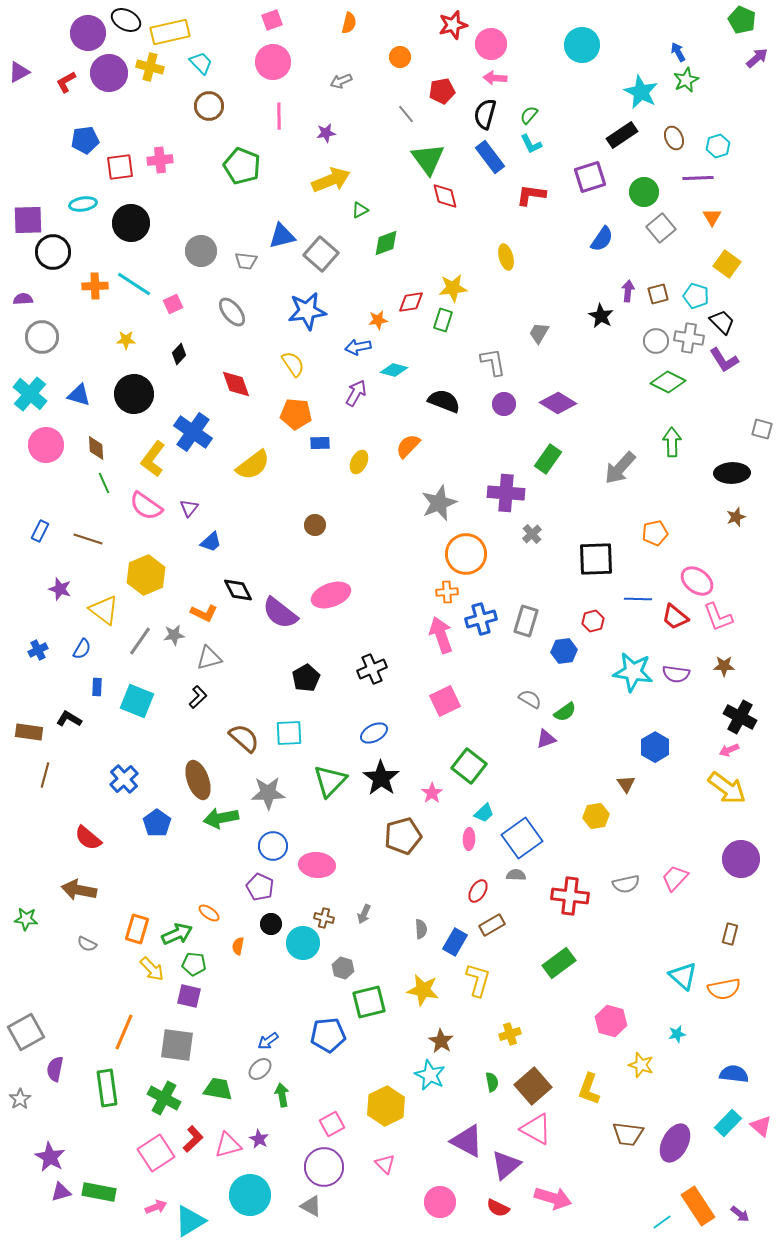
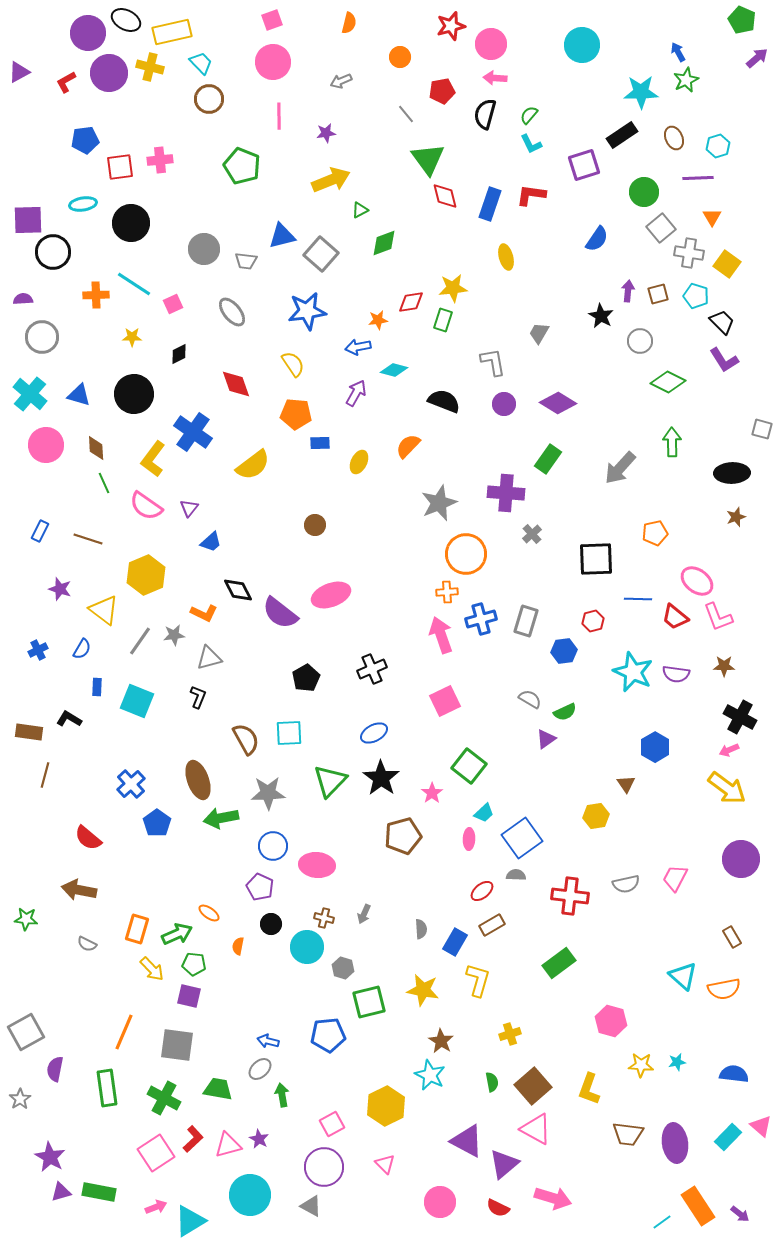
red star at (453, 25): moved 2 px left, 1 px down
yellow rectangle at (170, 32): moved 2 px right
cyan star at (641, 92): rotated 28 degrees counterclockwise
brown circle at (209, 106): moved 7 px up
blue rectangle at (490, 157): moved 47 px down; rotated 56 degrees clockwise
purple square at (590, 177): moved 6 px left, 12 px up
blue semicircle at (602, 239): moved 5 px left
green diamond at (386, 243): moved 2 px left
gray circle at (201, 251): moved 3 px right, 2 px up
orange cross at (95, 286): moved 1 px right, 9 px down
gray cross at (689, 338): moved 85 px up
yellow star at (126, 340): moved 6 px right, 3 px up
gray circle at (656, 341): moved 16 px left
black diamond at (179, 354): rotated 20 degrees clockwise
cyan star at (633, 672): rotated 15 degrees clockwise
black L-shape at (198, 697): rotated 25 degrees counterclockwise
green semicircle at (565, 712): rotated 10 degrees clockwise
brown semicircle at (244, 738): moved 2 px right, 1 px down; rotated 20 degrees clockwise
purple triangle at (546, 739): rotated 15 degrees counterclockwise
blue cross at (124, 779): moved 7 px right, 5 px down
pink trapezoid at (675, 878): rotated 16 degrees counterclockwise
red ellipse at (478, 891): moved 4 px right; rotated 20 degrees clockwise
brown rectangle at (730, 934): moved 2 px right, 3 px down; rotated 45 degrees counterclockwise
cyan circle at (303, 943): moved 4 px right, 4 px down
cyan star at (677, 1034): moved 28 px down
blue arrow at (268, 1041): rotated 50 degrees clockwise
yellow star at (641, 1065): rotated 15 degrees counterclockwise
cyan rectangle at (728, 1123): moved 14 px down
purple ellipse at (675, 1143): rotated 36 degrees counterclockwise
purple triangle at (506, 1165): moved 2 px left, 1 px up
